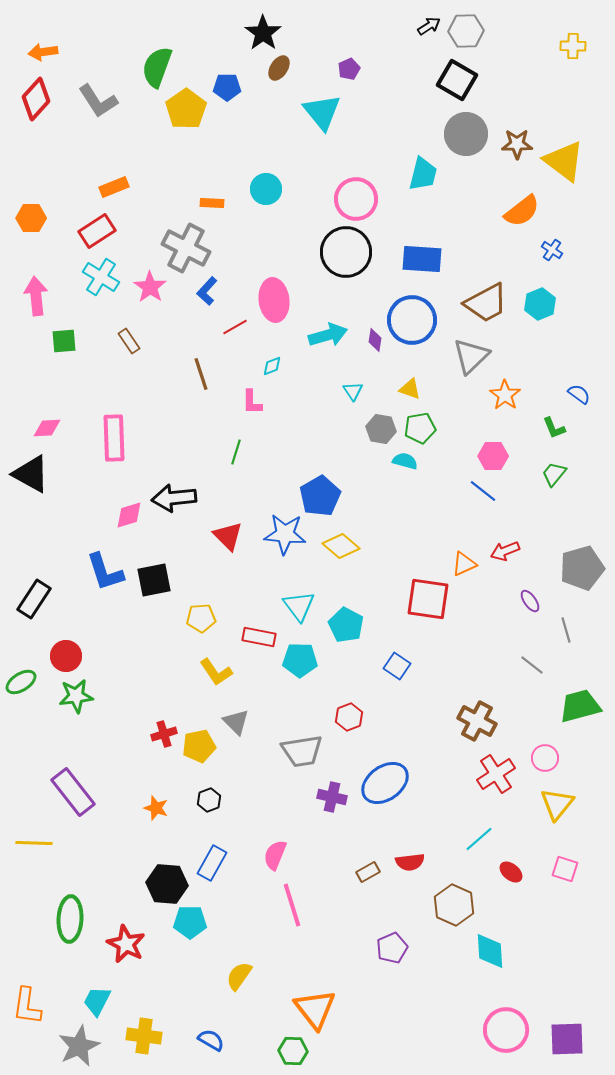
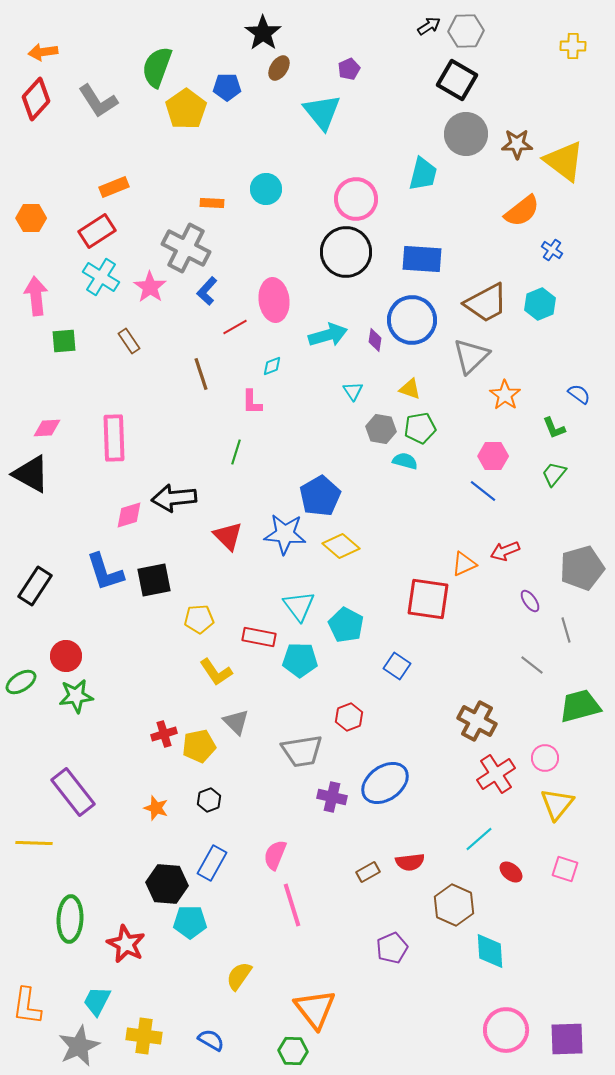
black rectangle at (34, 599): moved 1 px right, 13 px up
yellow pentagon at (201, 618): moved 2 px left, 1 px down
